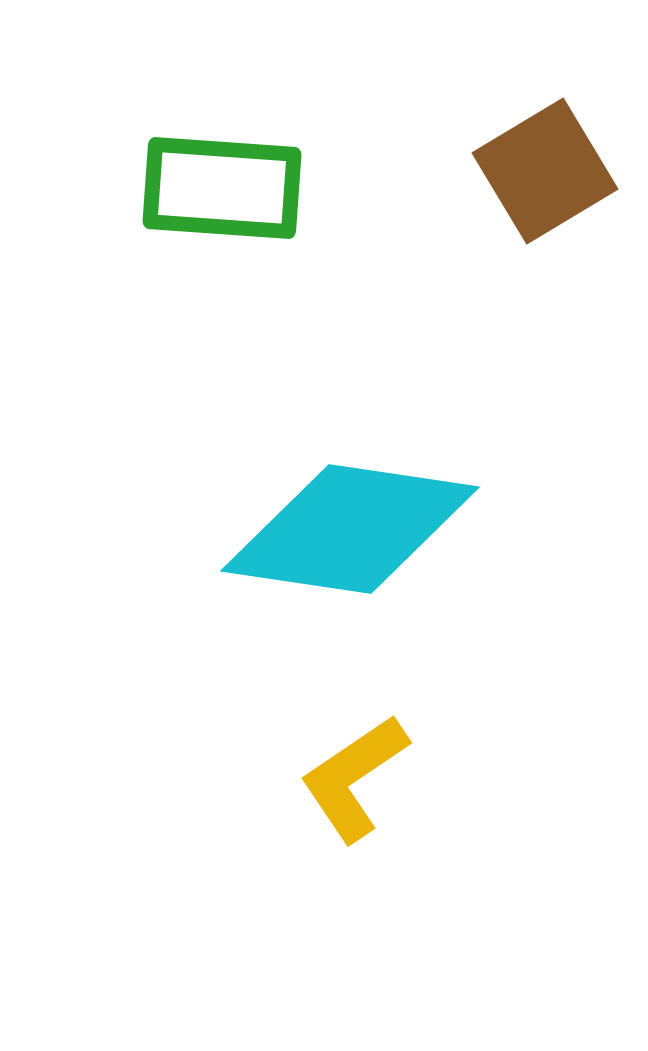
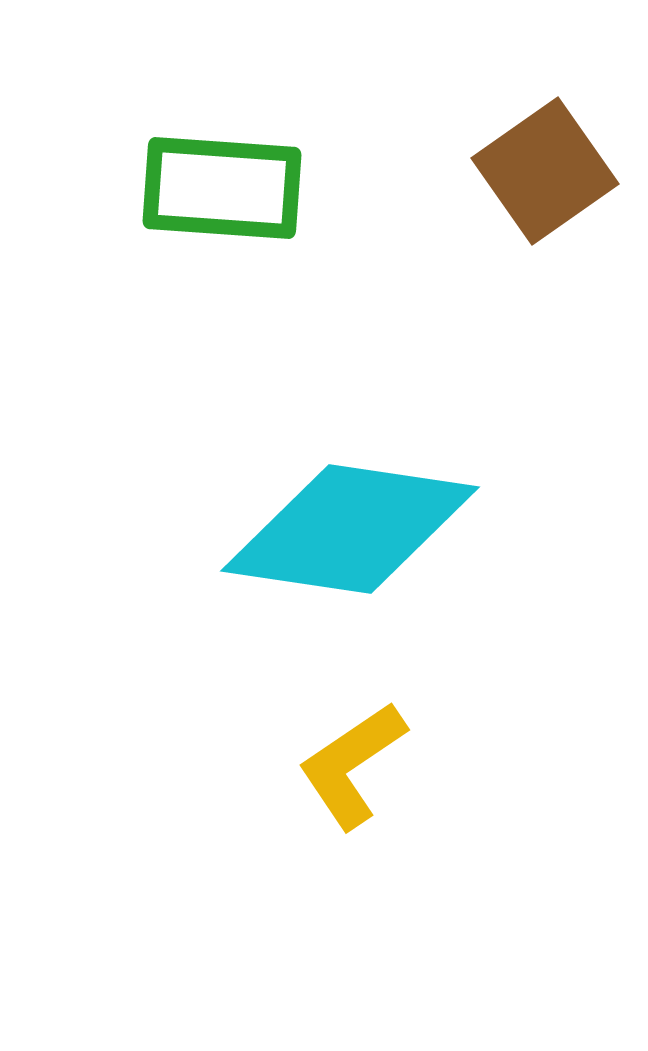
brown square: rotated 4 degrees counterclockwise
yellow L-shape: moved 2 px left, 13 px up
